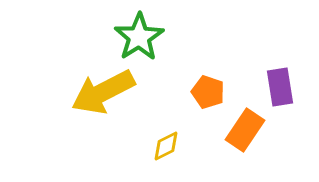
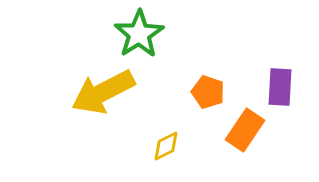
green star: moved 3 px up
purple rectangle: rotated 12 degrees clockwise
